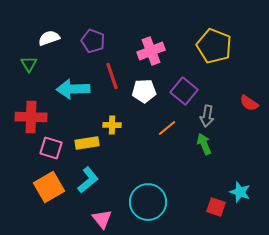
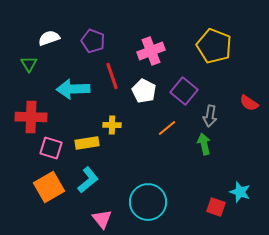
white pentagon: rotated 30 degrees clockwise
gray arrow: moved 3 px right
green arrow: rotated 10 degrees clockwise
